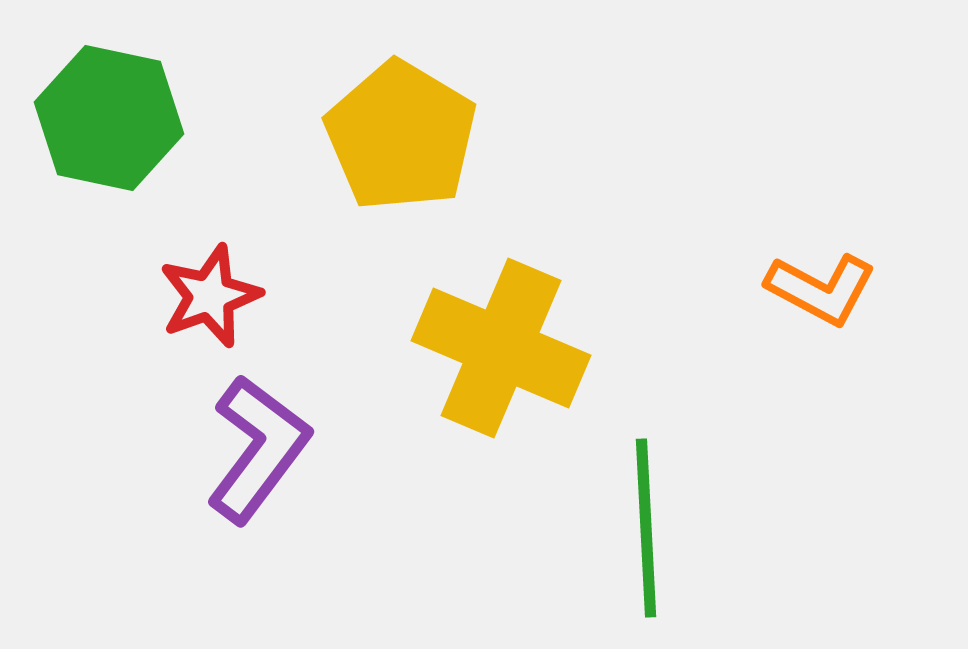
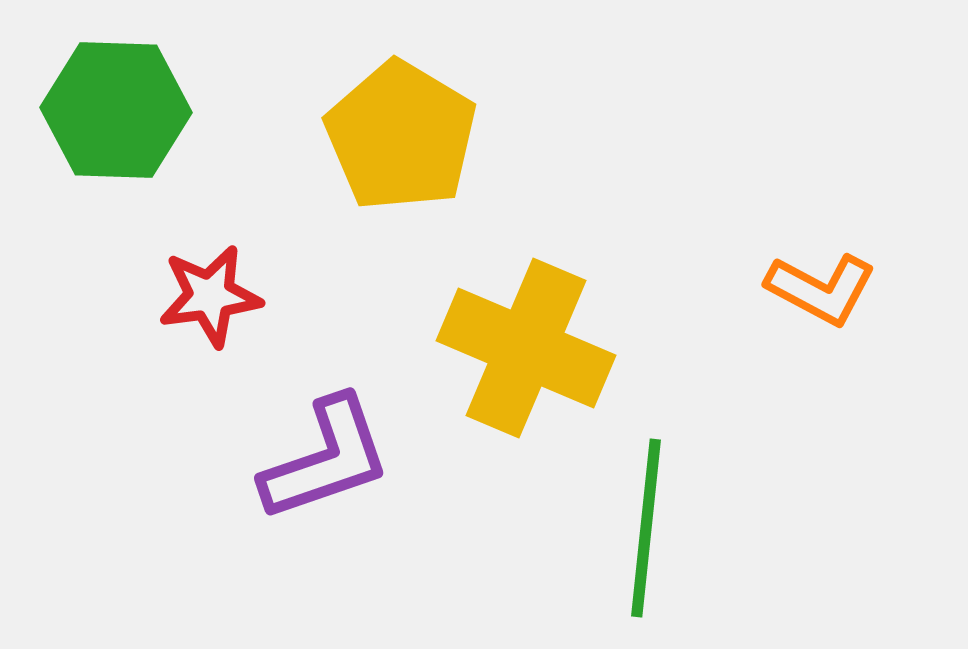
green hexagon: moved 7 px right, 8 px up; rotated 10 degrees counterclockwise
red star: rotated 12 degrees clockwise
yellow cross: moved 25 px right
purple L-shape: moved 68 px right, 10 px down; rotated 34 degrees clockwise
green line: rotated 9 degrees clockwise
